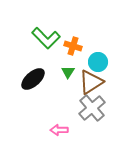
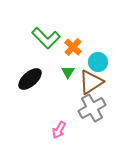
orange cross: moved 1 px down; rotated 24 degrees clockwise
black ellipse: moved 3 px left
gray cross: rotated 12 degrees clockwise
pink arrow: rotated 60 degrees counterclockwise
